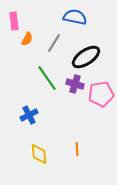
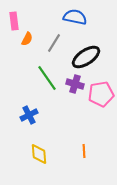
orange line: moved 7 px right, 2 px down
